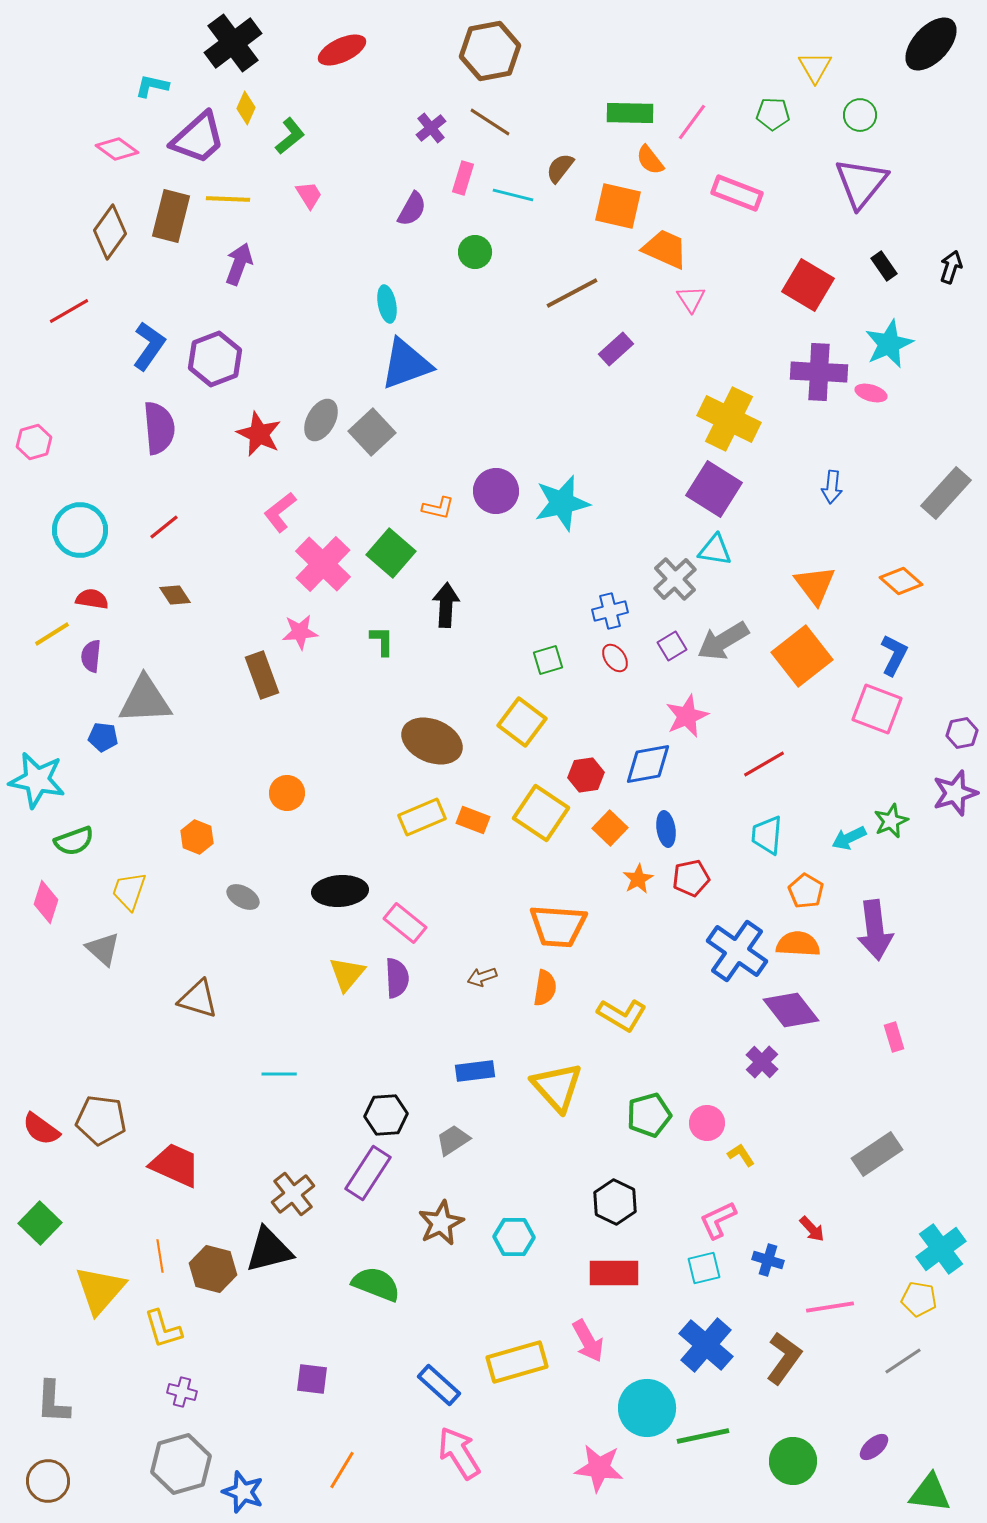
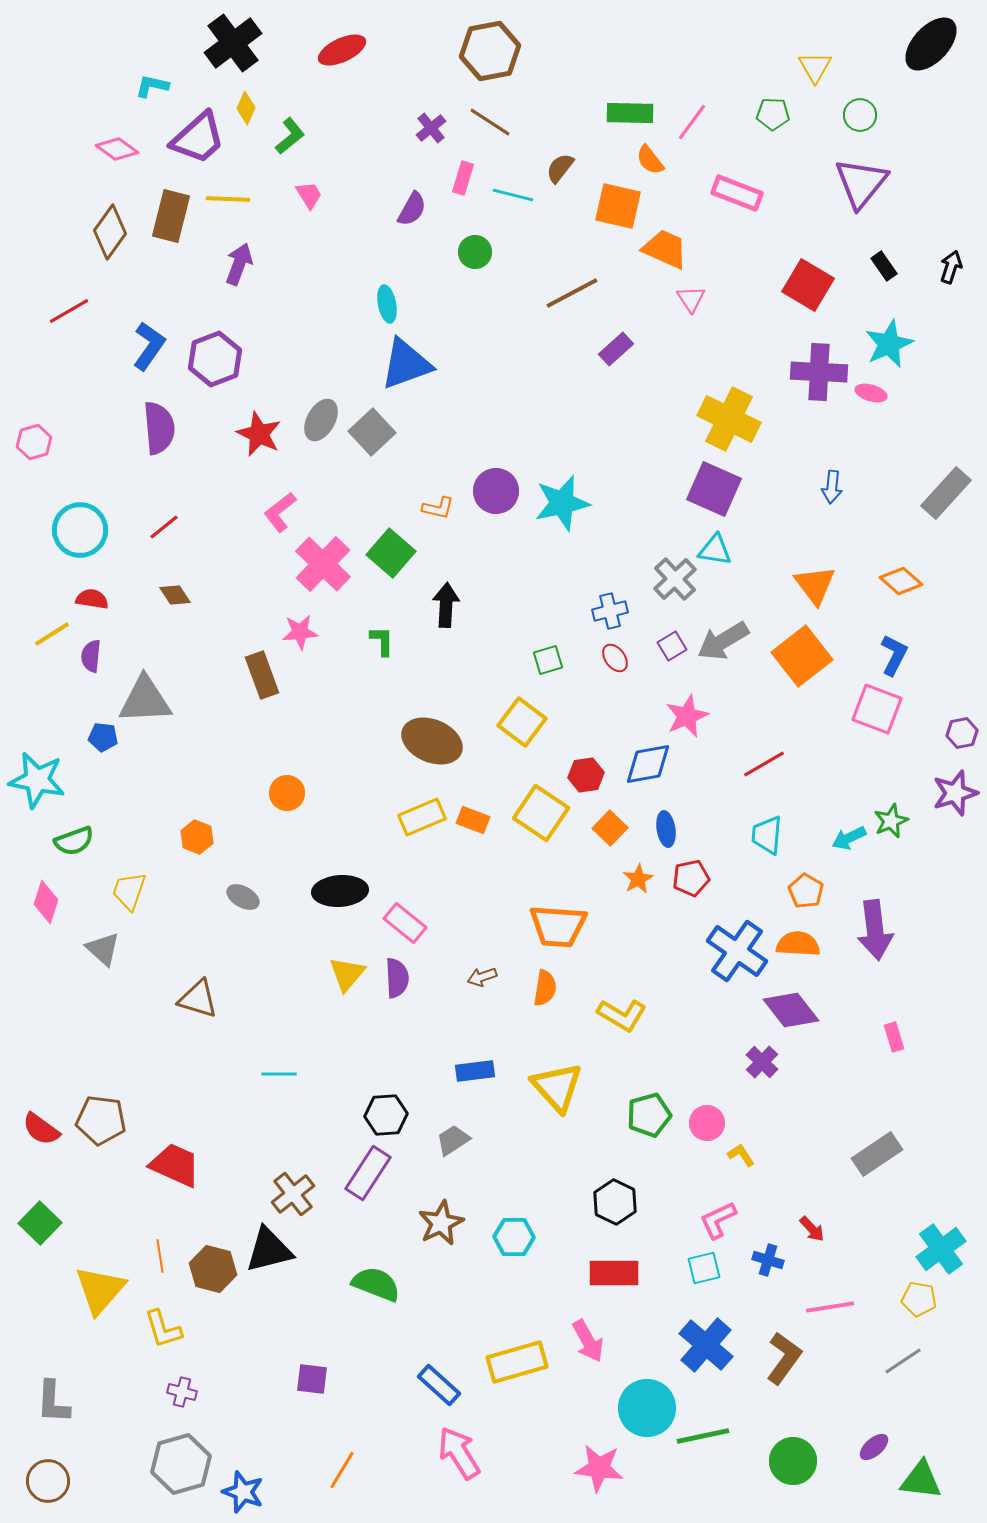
purple square at (714, 489): rotated 8 degrees counterclockwise
green triangle at (930, 1493): moved 9 px left, 13 px up
